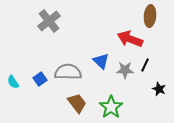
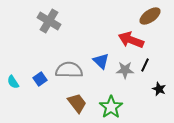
brown ellipse: rotated 50 degrees clockwise
gray cross: rotated 20 degrees counterclockwise
red arrow: moved 1 px right, 1 px down
gray semicircle: moved 1 px right, 2 px up
